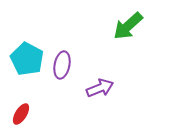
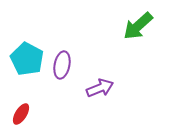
green arrow: moved 10 px right
